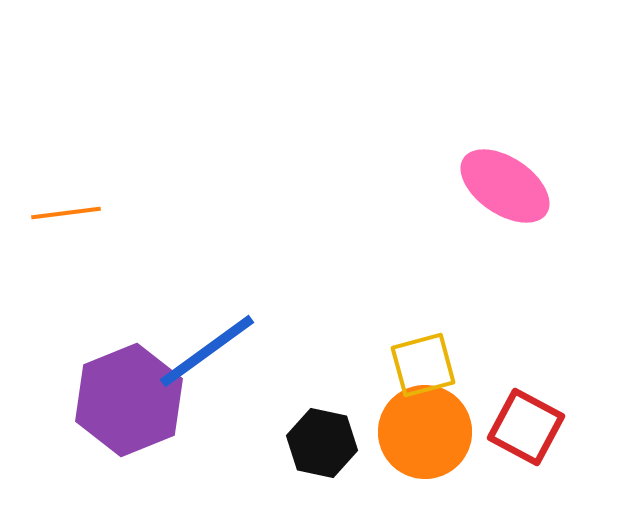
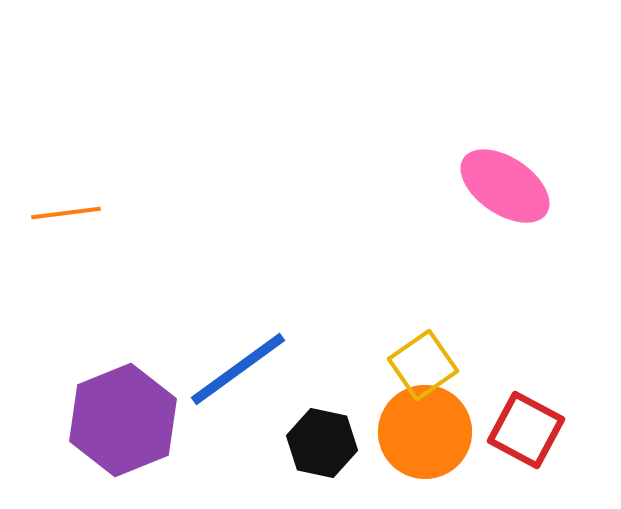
blue line: moved 31 px right, 18 px down
yellow square: rotated 20 degrees counterclockwise
purple hexagon: moved 6 px left, 20 px down
red square: moved 3 px down
